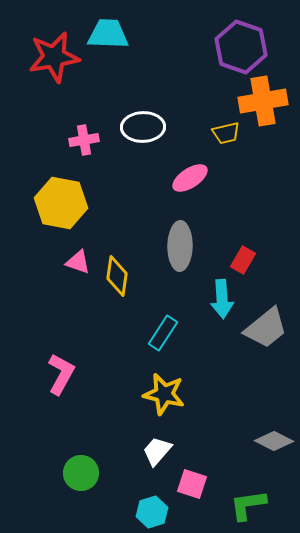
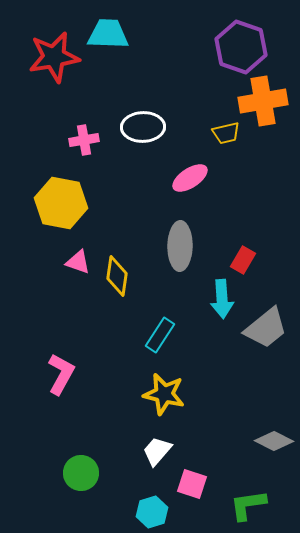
cyan rectangle: moved 3 px left, 2 px down
